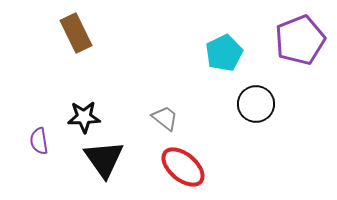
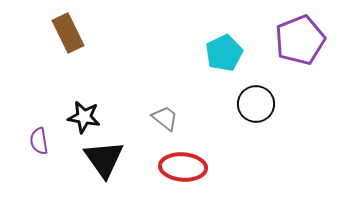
brown rectangle: moved 8 px left
black star: rotated 12 degrees clockwise
red ellipse: rotated 36 degrees counterclockwise
